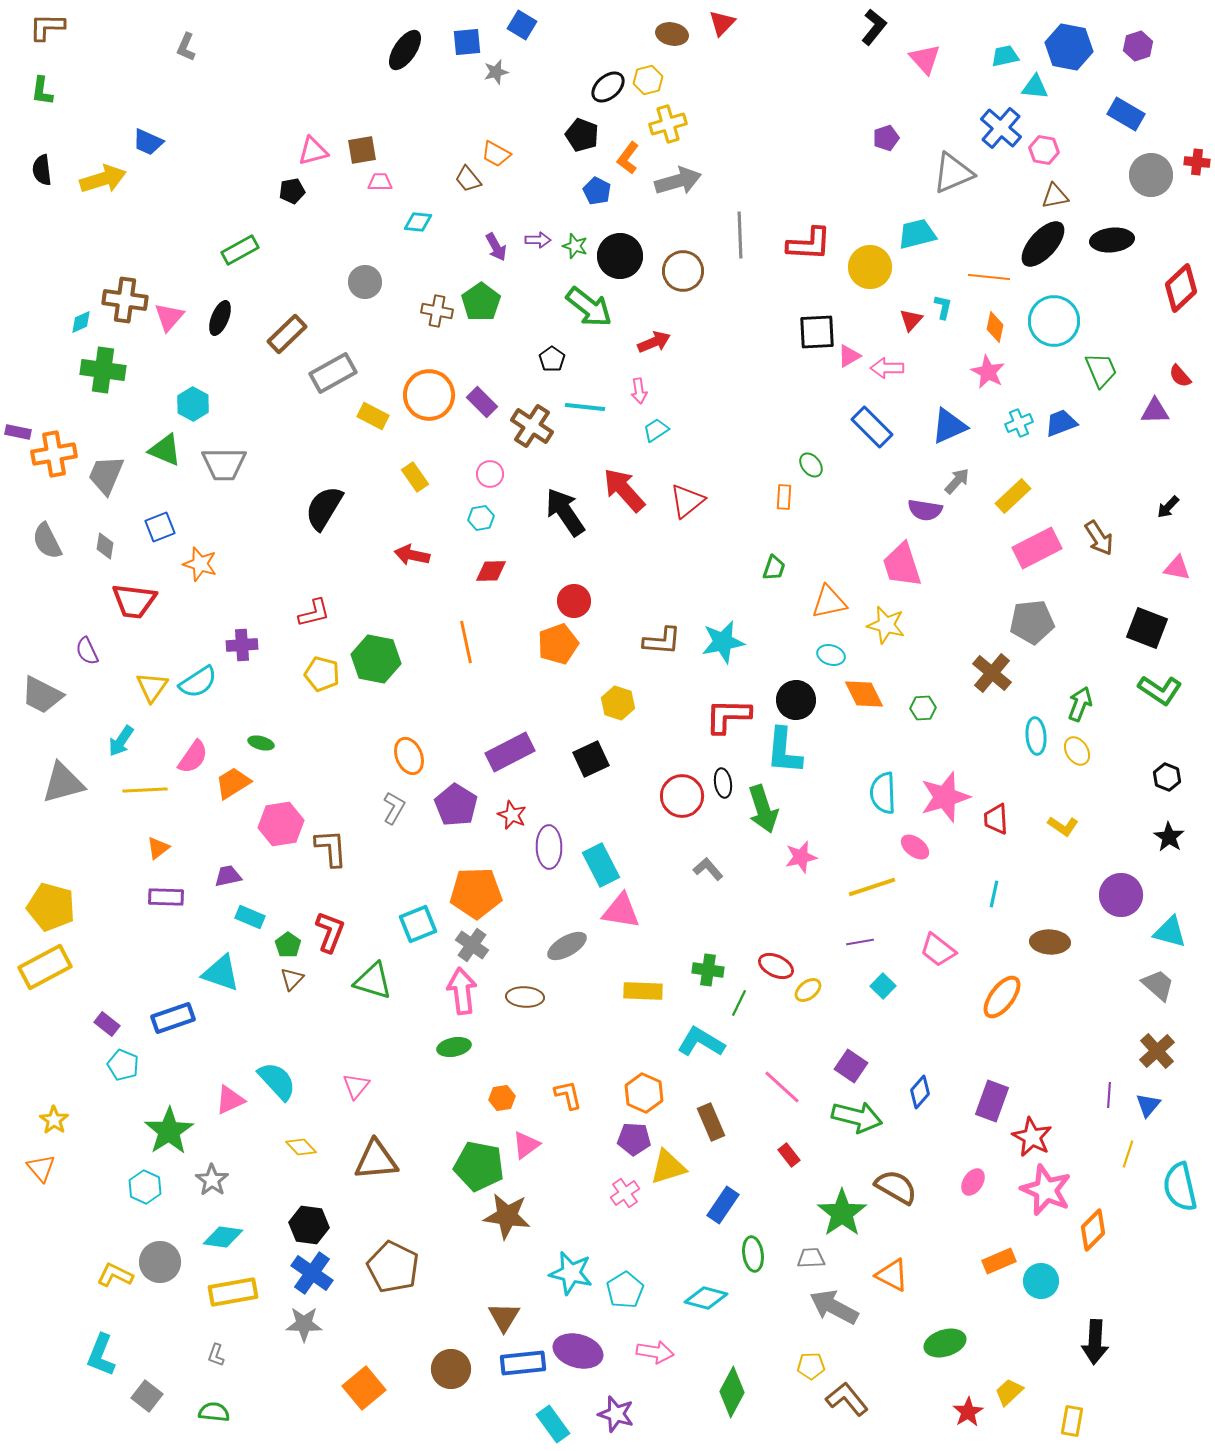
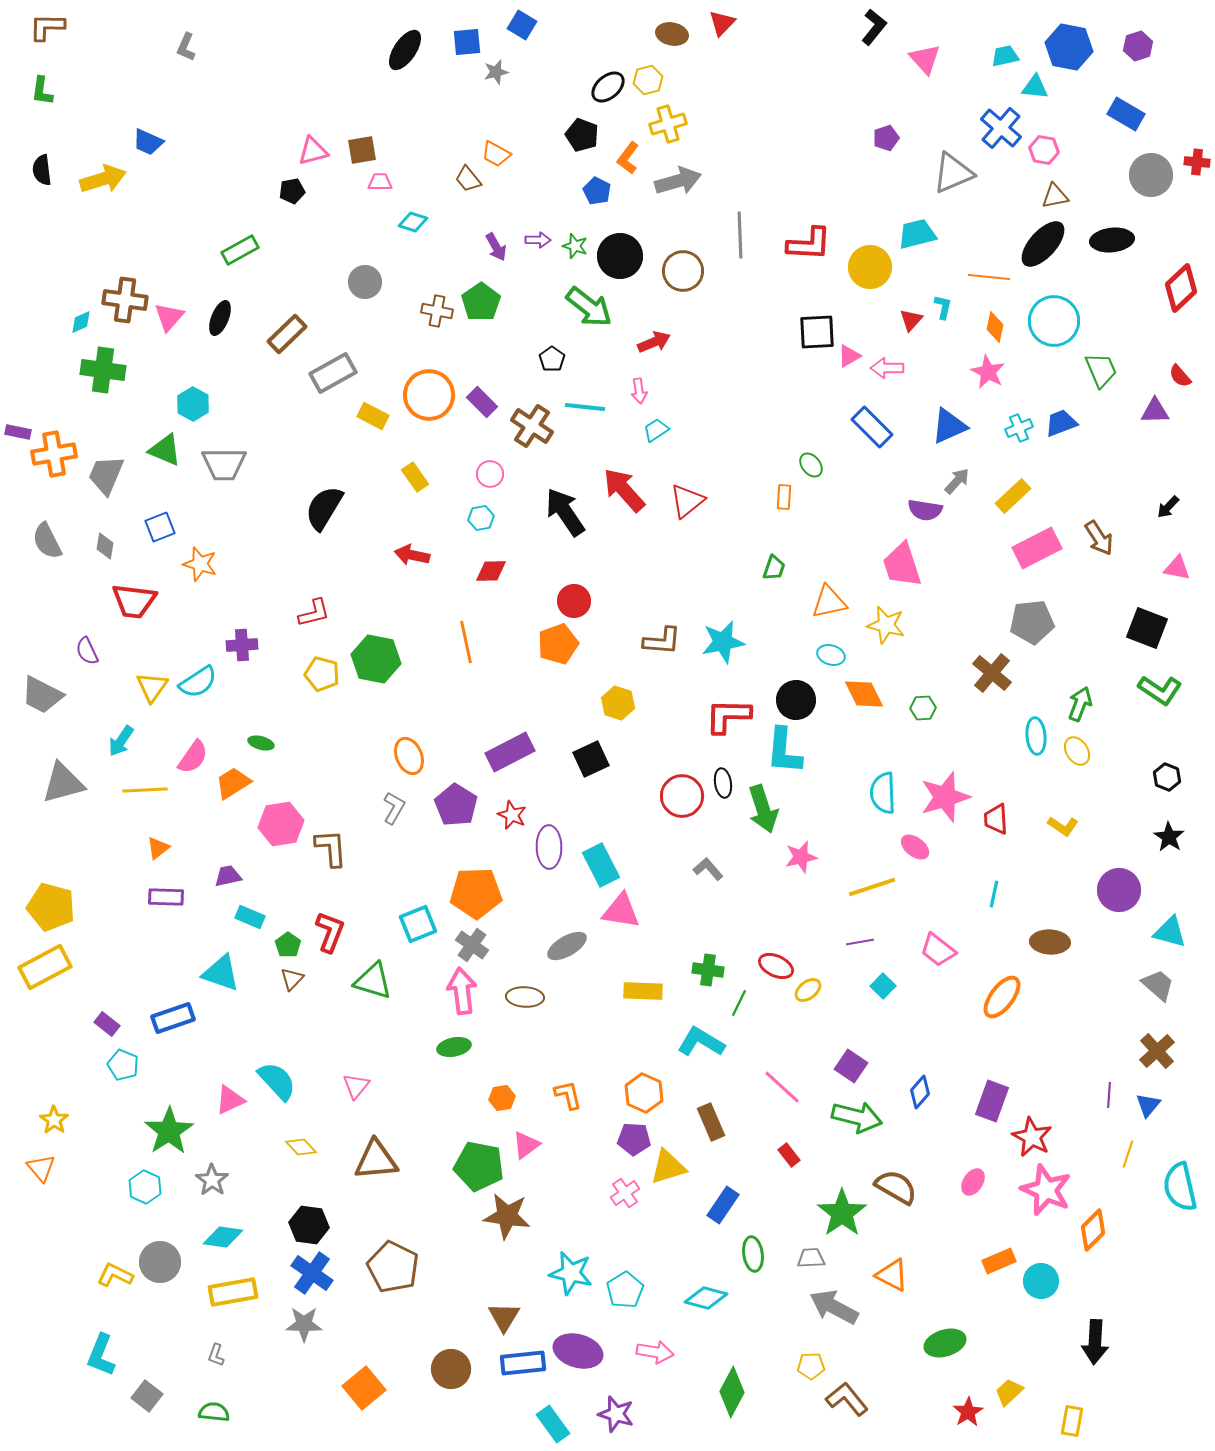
cyan diamond at (418, 222): moved 5 px left; rotated 12 degrees clockwise
cyan cross at (1019, 423): moved 5 px down
purple circle at (1121, 895): moved 2 px left, 5 px up
